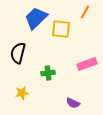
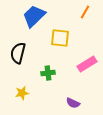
blue trapezoid: moved 2 px left, 2 px up
yellow square: moved 1 px left, 9 px down
pink rectangle: rotated 12 degrees counterclockwise
